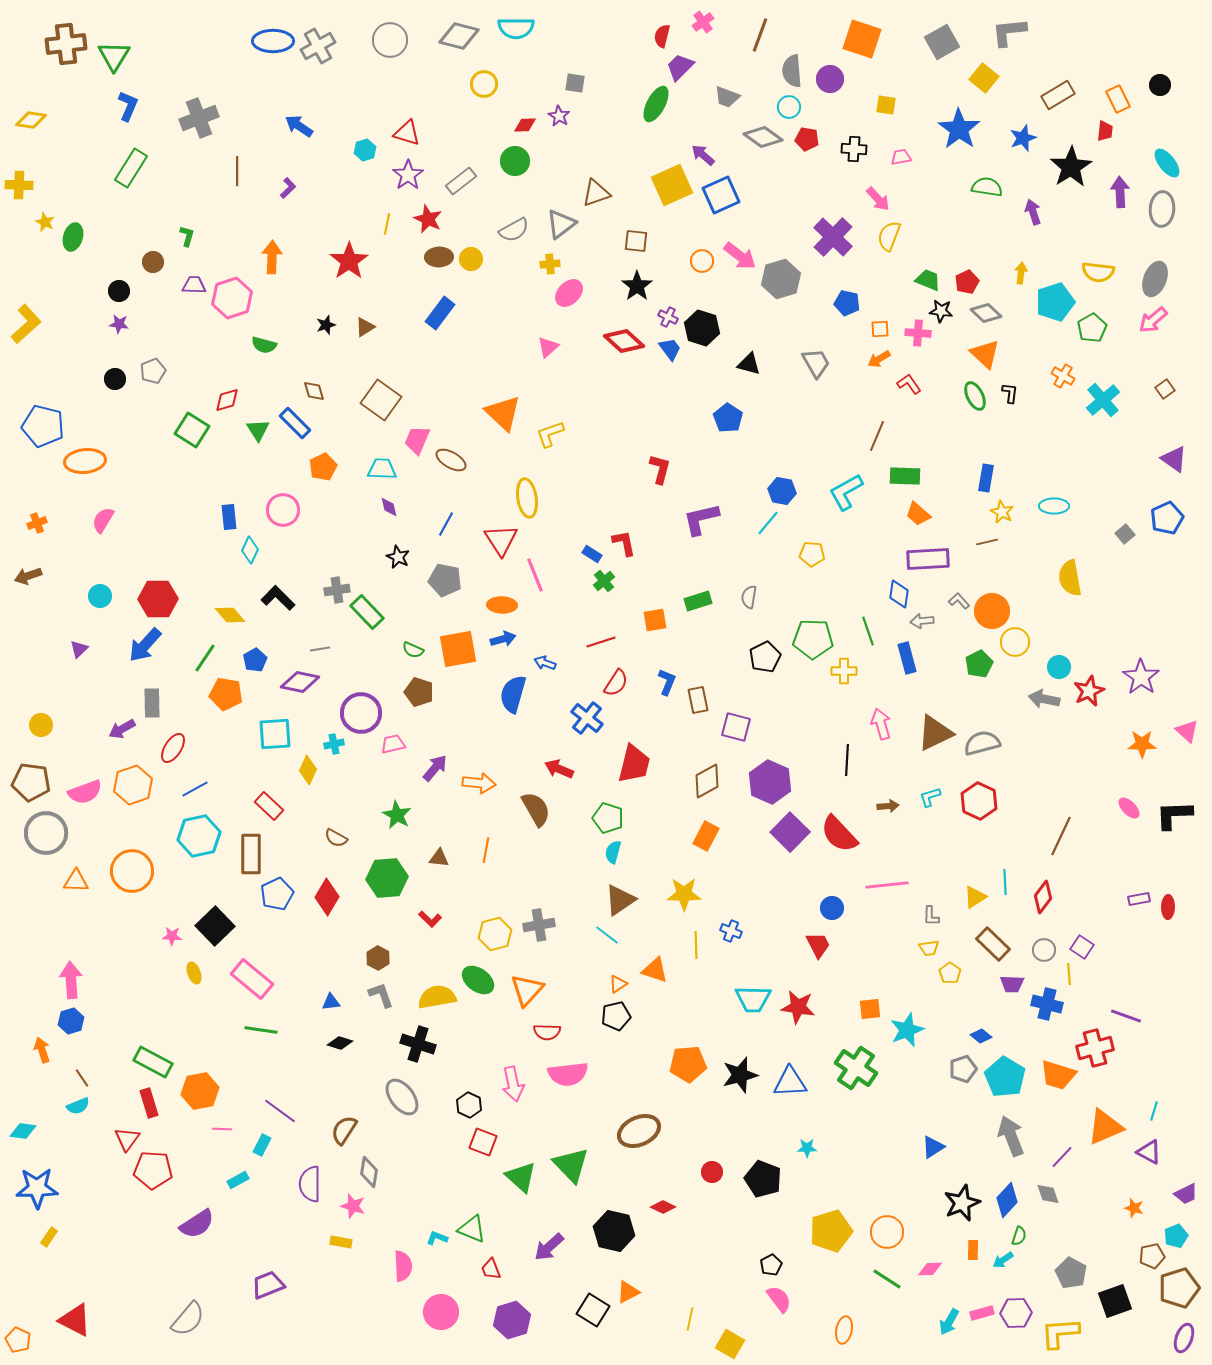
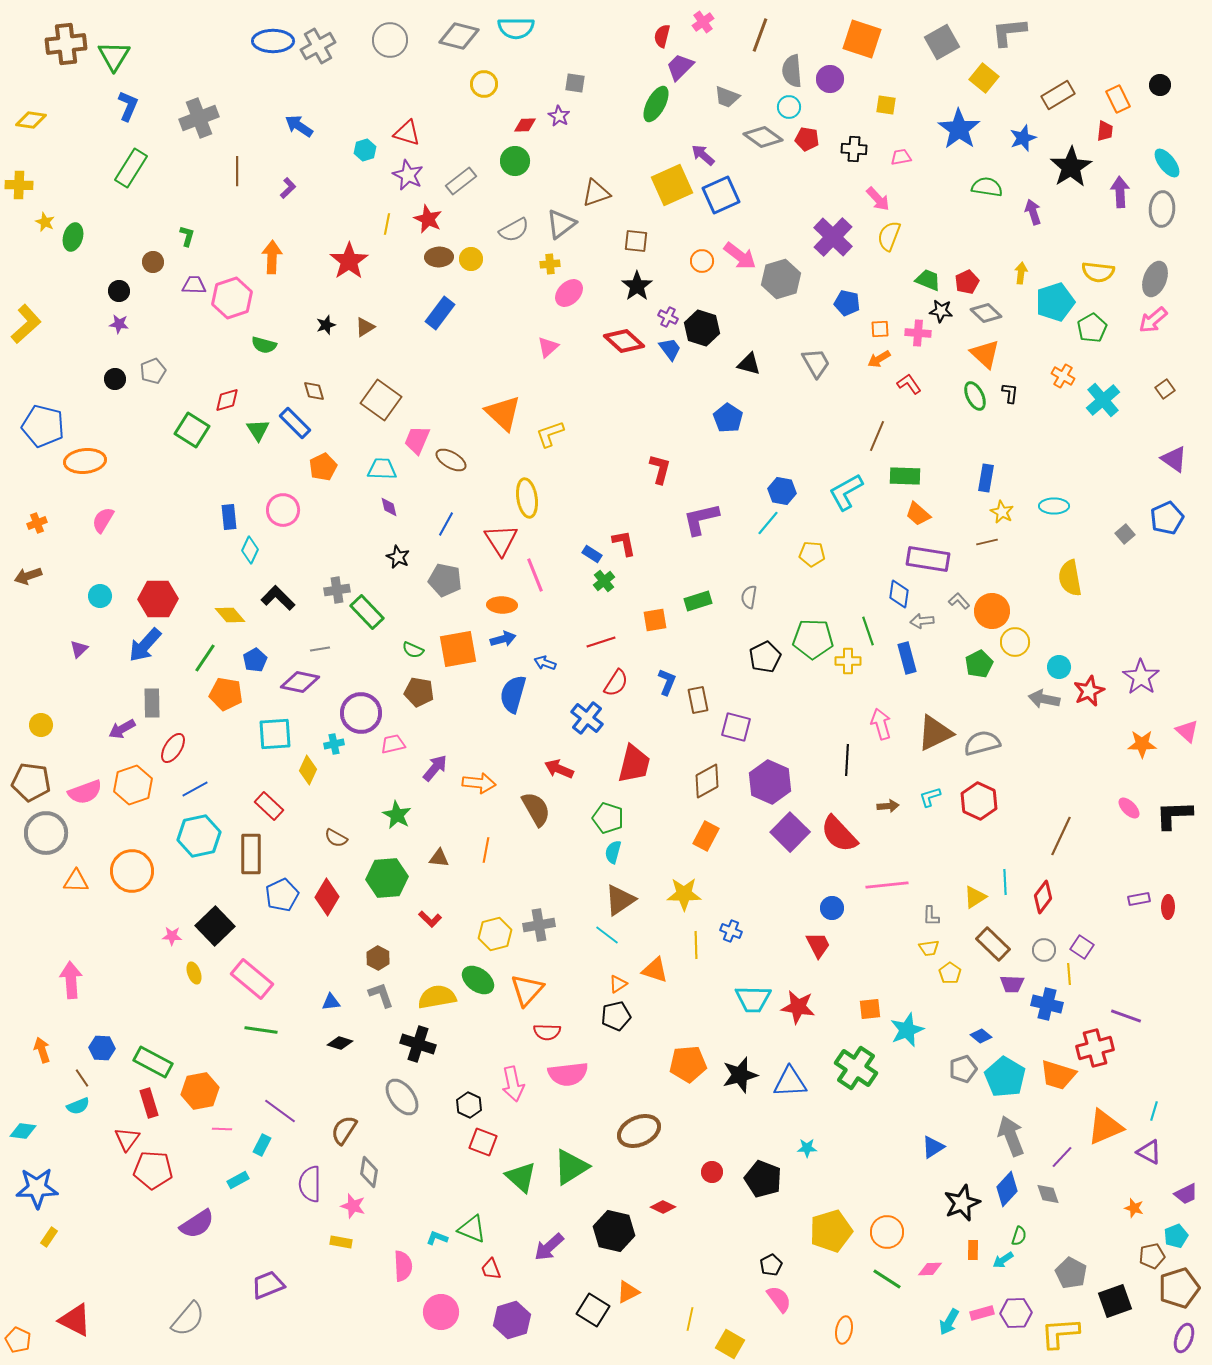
purple star at (408, 175): rotated 12 degrees counterclockwise
purple rectangle at (928, 559): rotated 12 degrees clockwise
yellow cross at (844, 671): moved 4 px right, 10 px up
brown pentagon at (419, 692): rotated 8 degrees counterclockwise
blue pentagon at (277, 894): moved 5 px right, 1 px down
blue hexagon at (71, 1021): moved 31 px right, 27 px down; rotated 20 degrees clockwise
green triangle at (571, 1165): moved 2 px down; rotated 42 degrees clockwise
blue diamond at (1007, 1200): moved 11 px up
